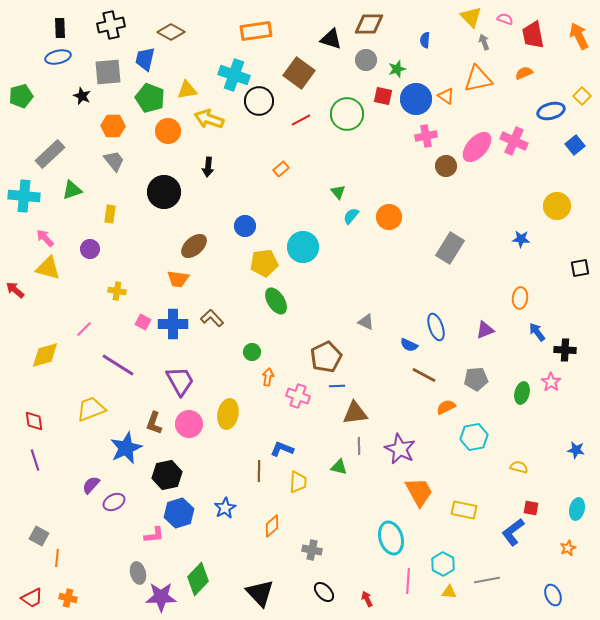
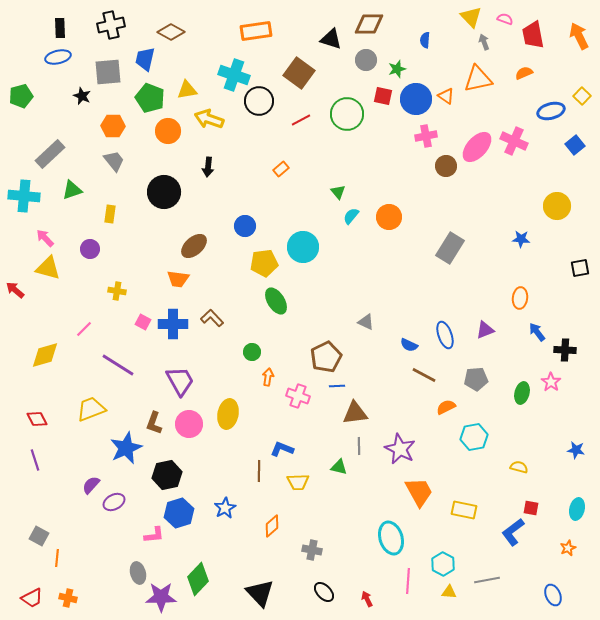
blue ellipse at (436, 327): moved 9 px right, 8 px down
red diamond at (34, 421): moved 3 px right, 2 px up; rotated 20 degrees counterclockwise
yellow trapezoid at (298, 482): rotated 85 degrees clockwise
